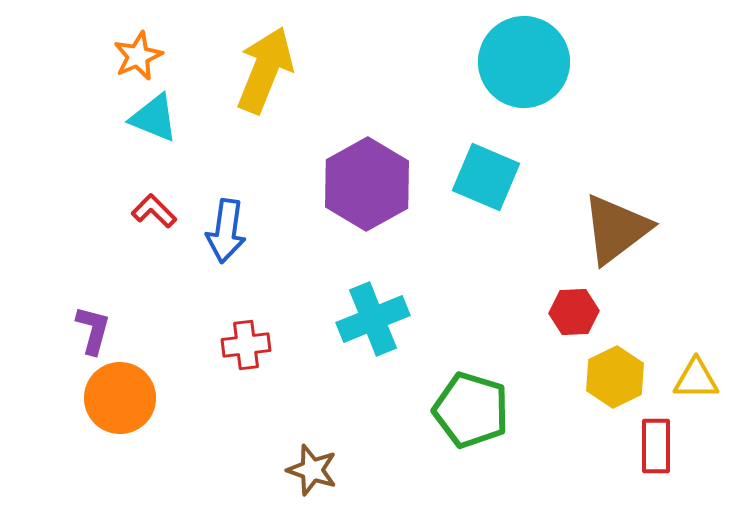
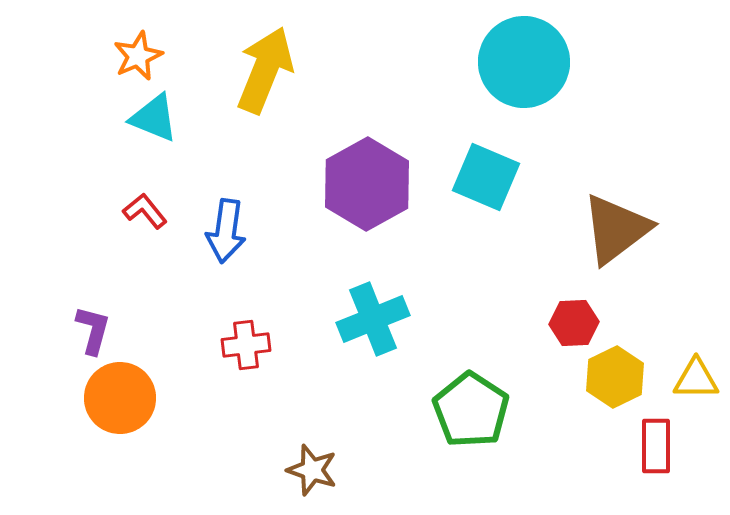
red L-shape: moved 9 px left; rotated 6 degrees clockwise
red hexagon: moved 11 px down
green pentagon: rotated 16 degrees clockwise
